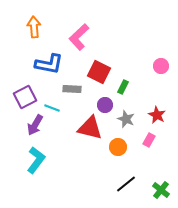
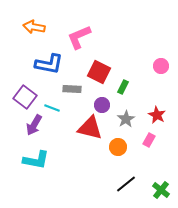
orange arrow: rotated 75 degrees counterclockwise
pink L-shape: rotated 20 degrees clockwise
purple square: rotated 25 degrees counterclockwise
purple circle: moved 3 px left
gray star: rotated 18 degrees clockwise
purple arrow: moved 1 px left
cyan L-shape: rotated 64 degrees clockwise
